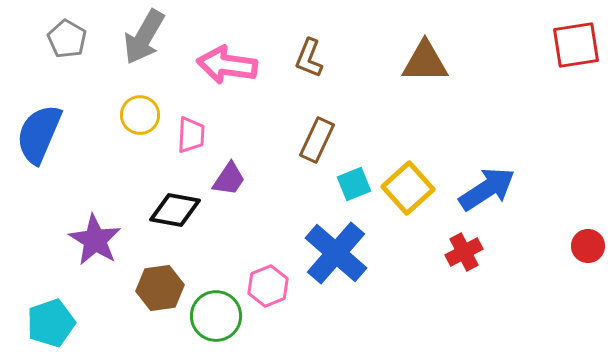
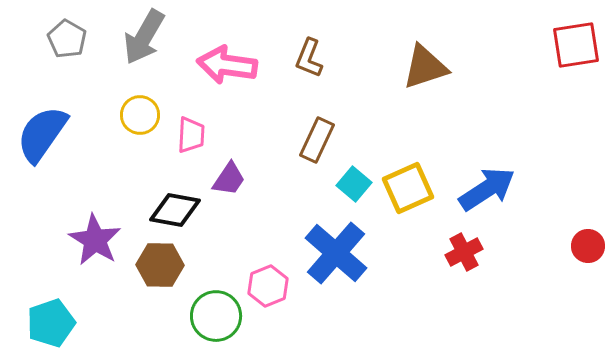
brown triangle: moved 5 px down; rotated 18 degrees counterclockwise
blue semicircle: moved 3 px right; rotated 12 degrees clockwise
cyan square: rotated 28 degrees counterclockwise
yellow square: rotated 18 degrees clockwise
brown hexagon: moved 23 px up; rotated 9 degrees clockwise
